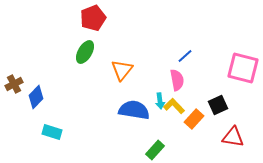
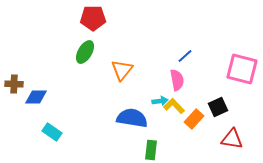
red pentagon: rotated 20 degrees clockwise
pink square: moved 1 px left, 1 px down
brown cross: rotated 30 degrees clockwise
blue diamond: rotated 45 degrees clockwise
cyan arrow: rotated 91 degrees counterclockwise
black square: moved 2 px down
blue semicircle: moved 2 px left, 8 px down
cyan rectangle: rotated 18 degrees clockwise
red triangle: moved 1 px left, 2 px down
green rectangle: moved 4 px left; rotated 36 degrees counterclockwise
